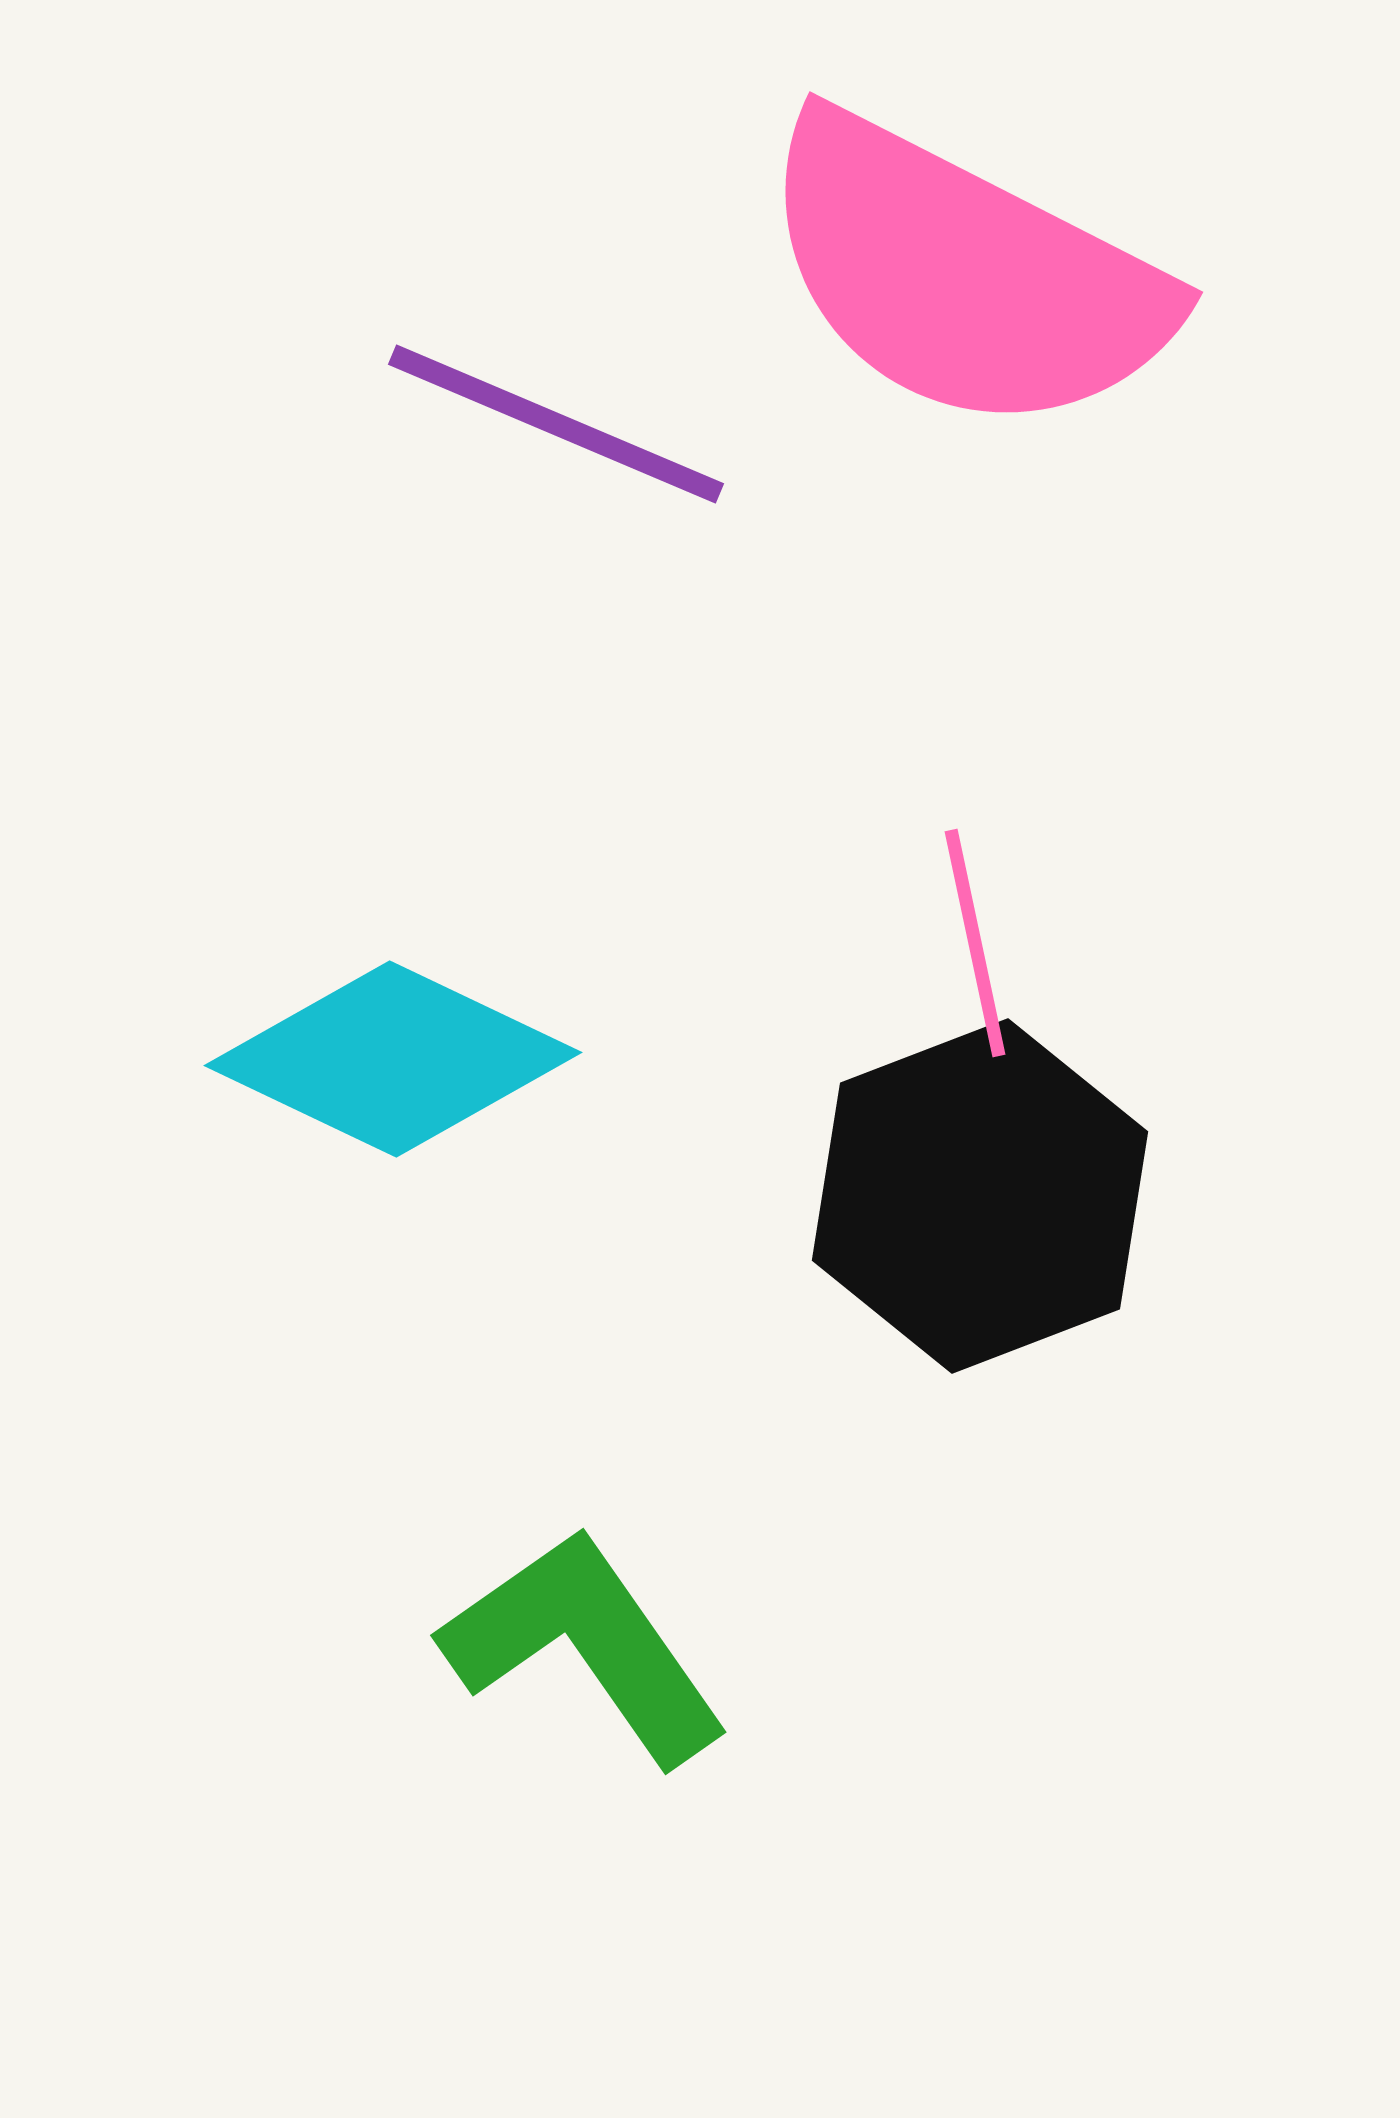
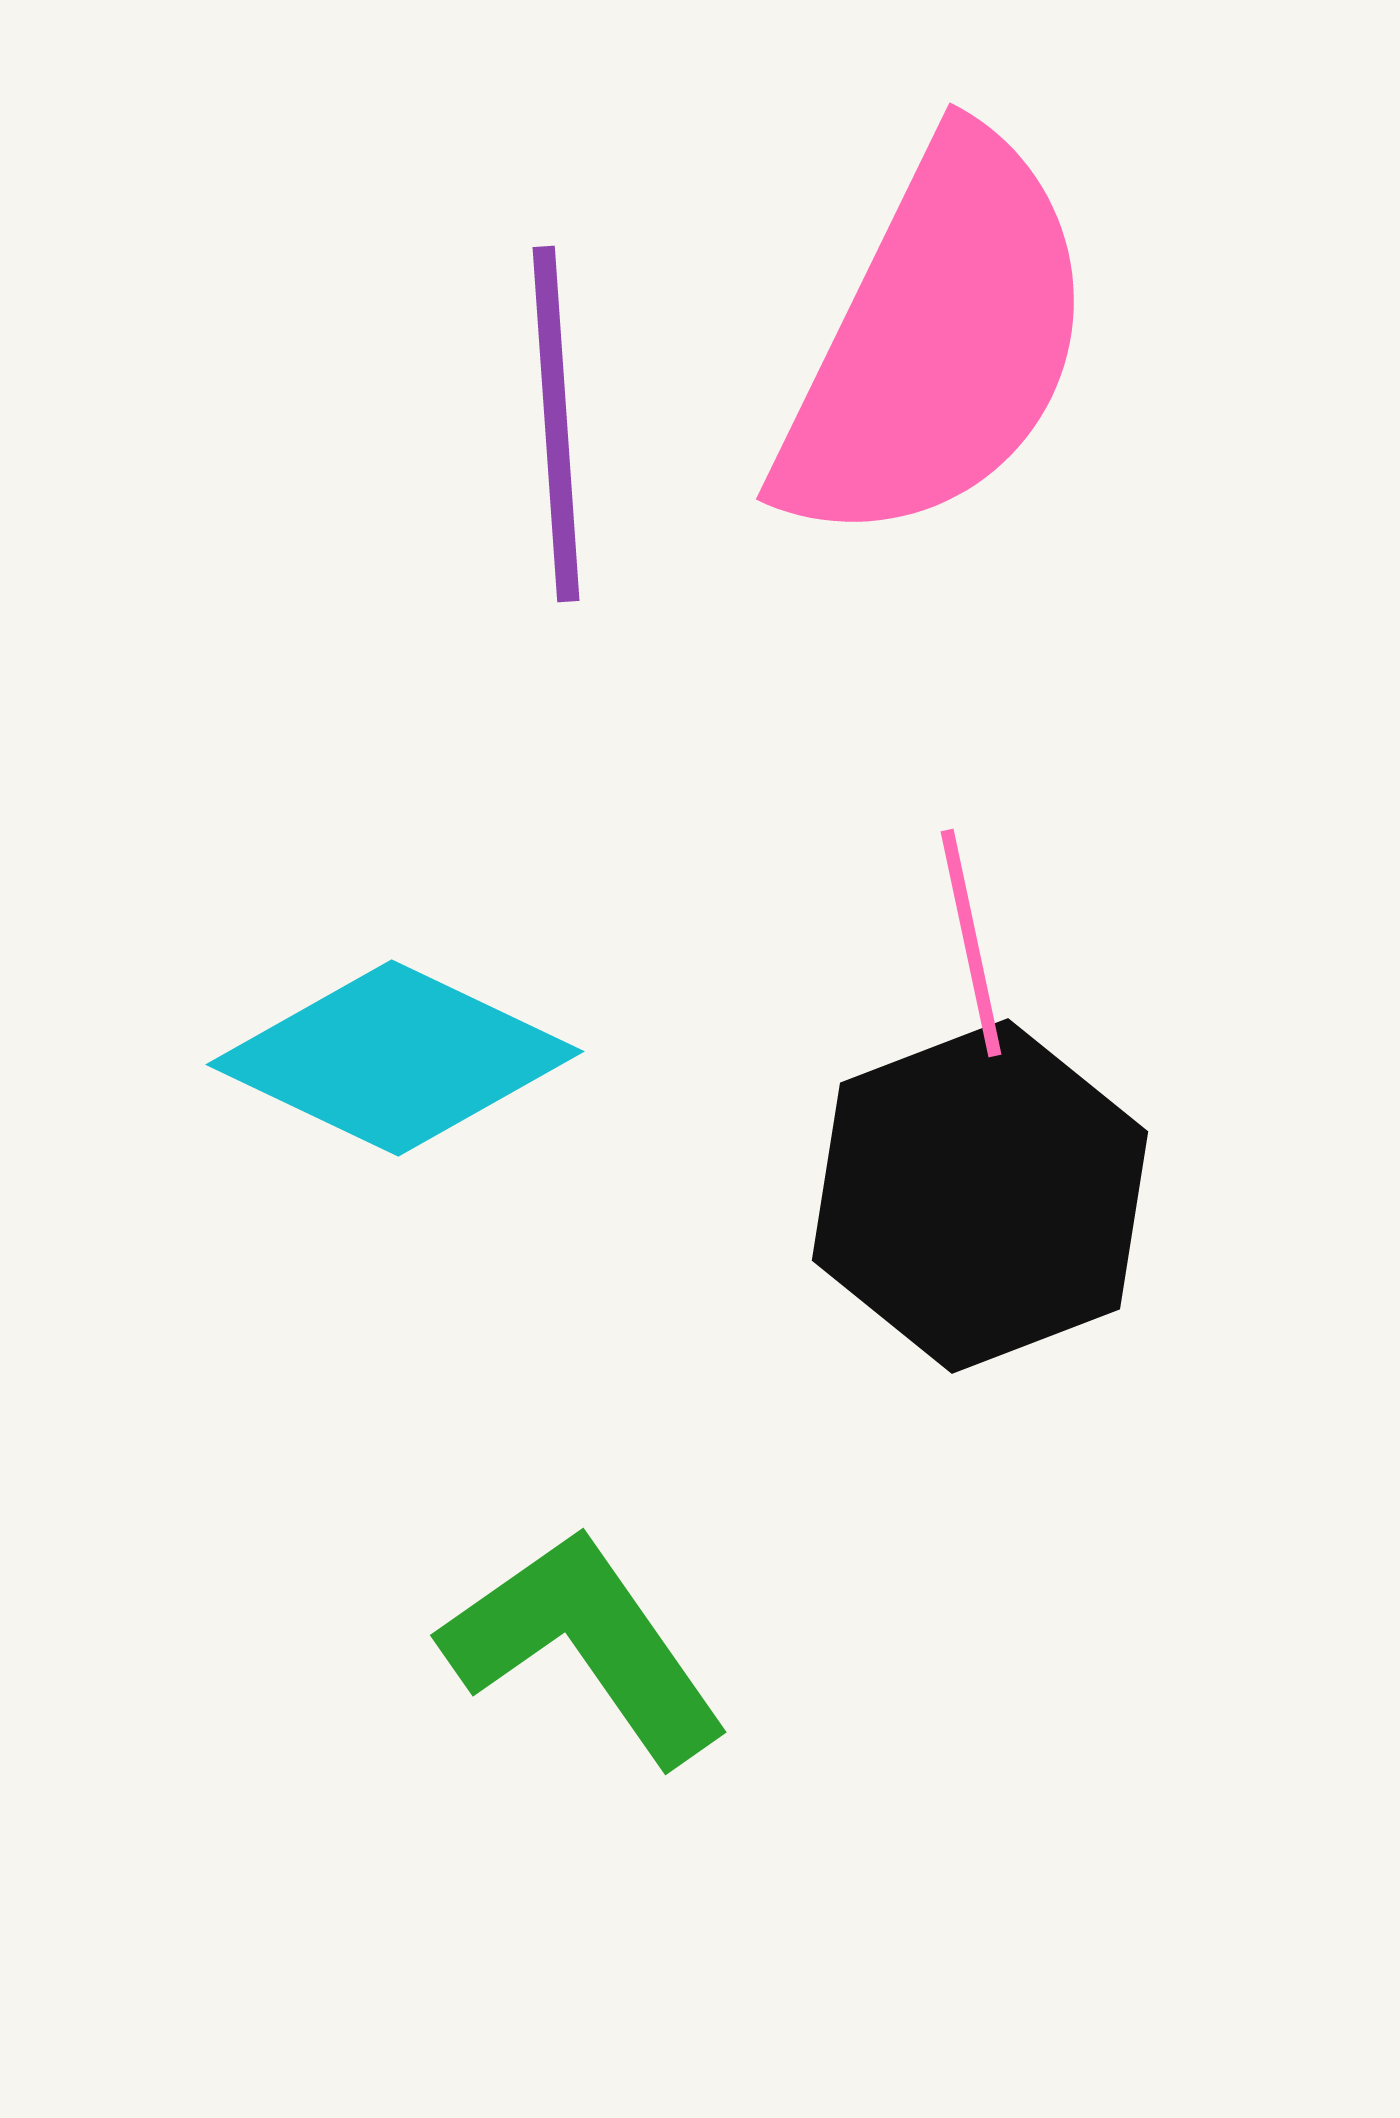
pink semicircle: moved 27 px left, 67 px down; rotated 91 degrees counterclockwise
purple line: rotated 63 degrees clockwise
pink line: moved 4 px left
cyan diamond: moved 2 px right, 1 px up
